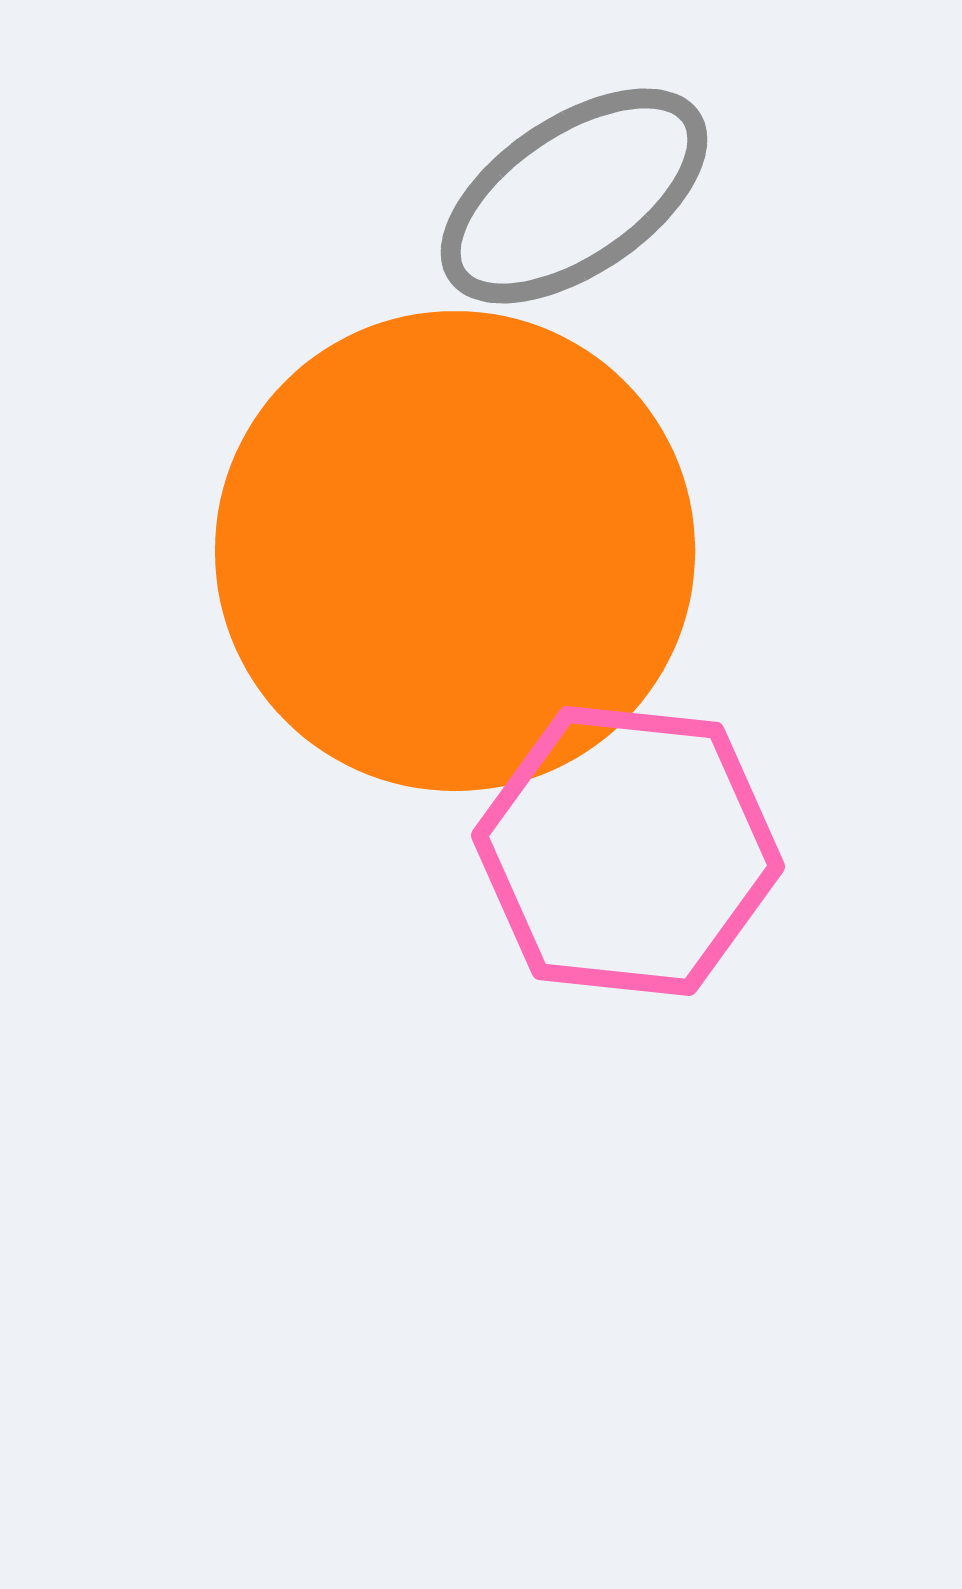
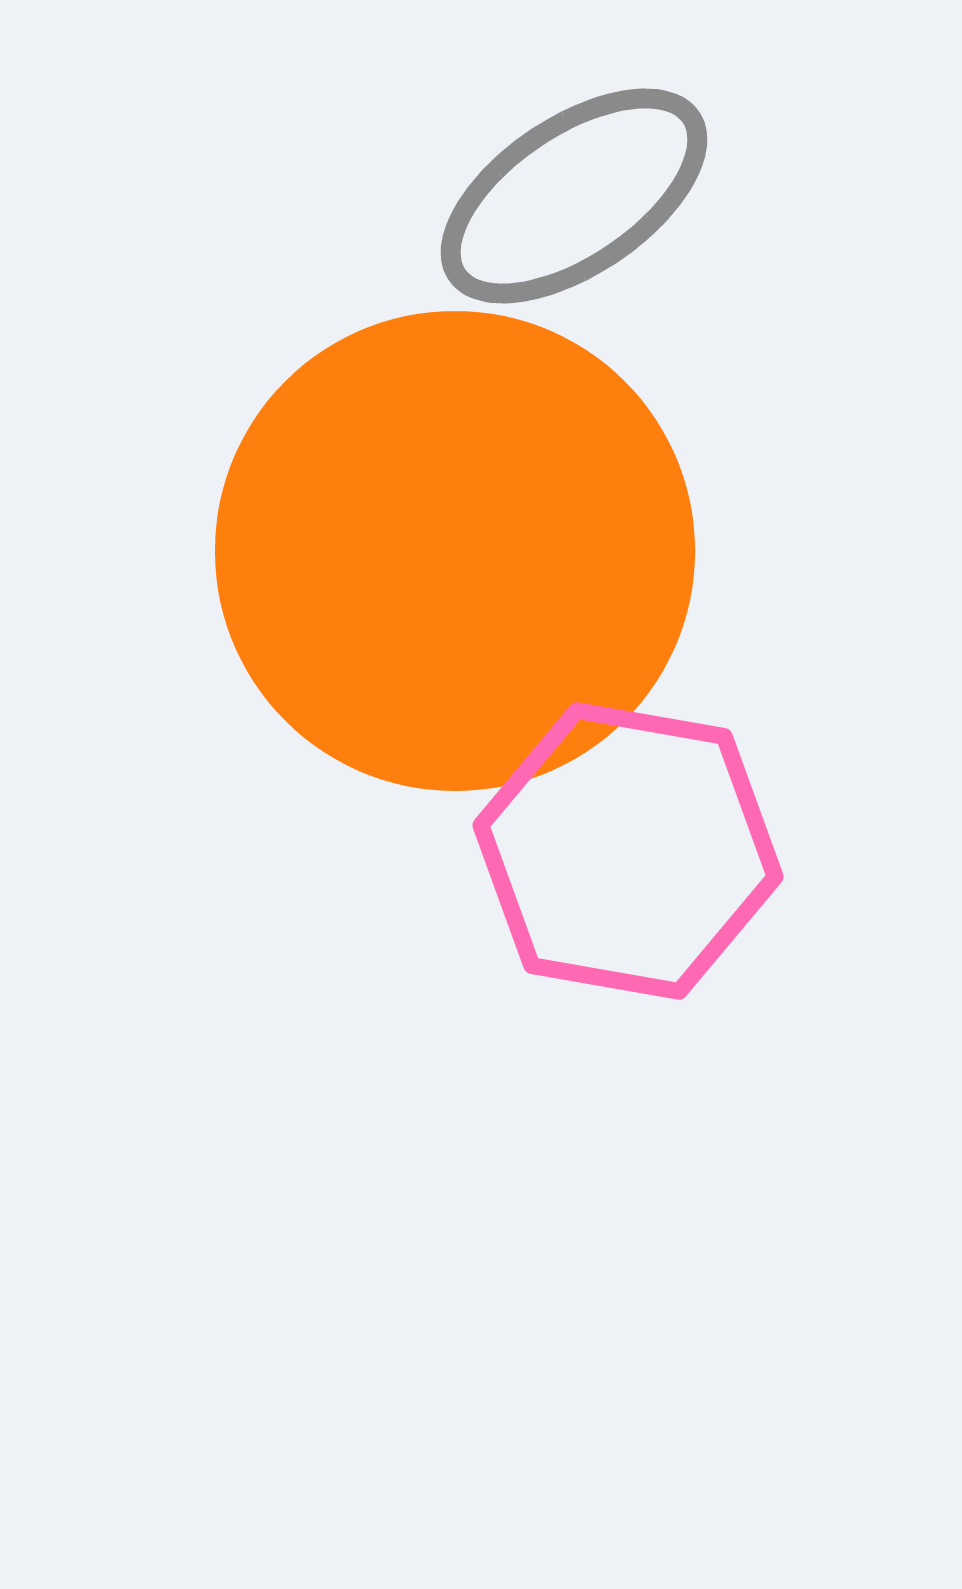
pink hexagon: rotated 4 degrees clockwise
